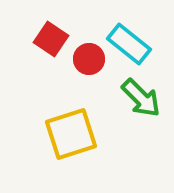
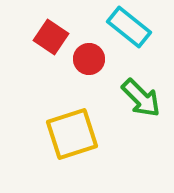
red square: moved 2 px up
cyan rectangle: moved 17 px up
yellow square: moved 1 px right
